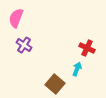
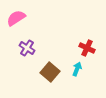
pink semicircle: rotated 36 degrees clockwise
purple cross: moved 3 px right, 3 px down
brown square: moved 5 px left, 12 px up
